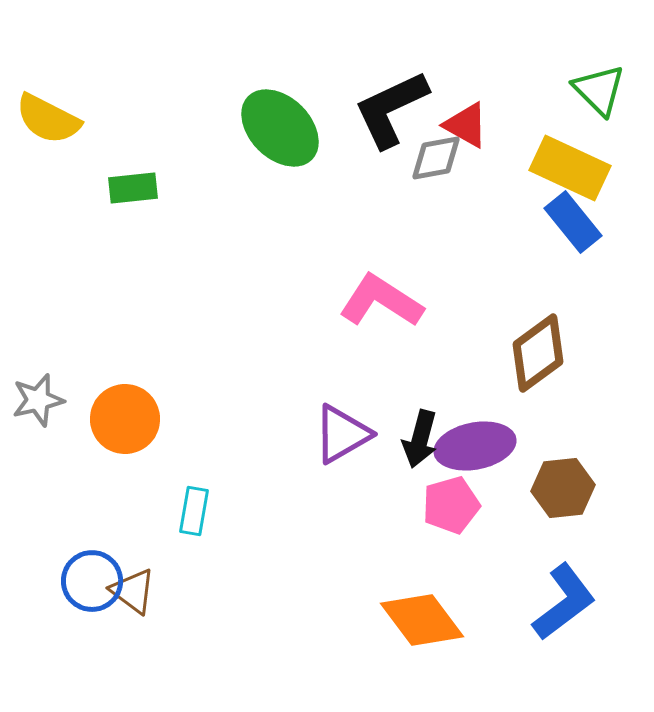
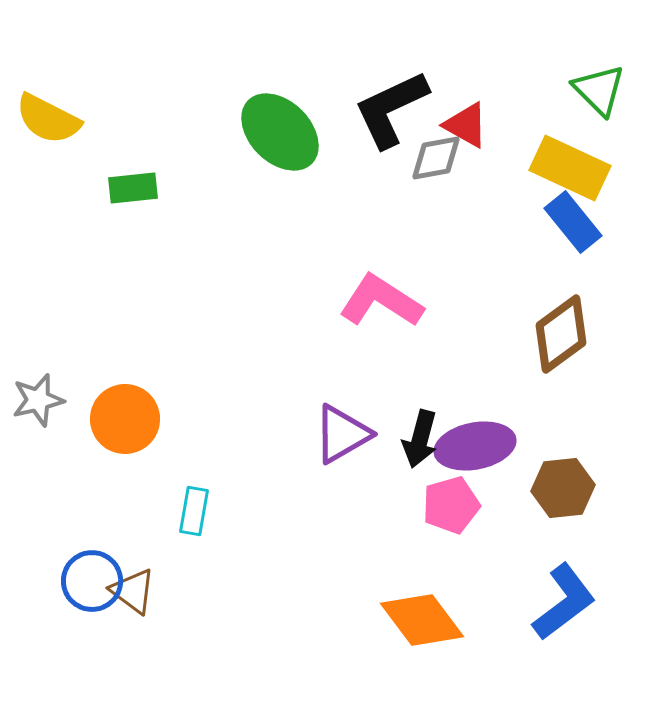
green ellipse: moved 4 px down
brown diamond: moved 23 px right, 19 px up
